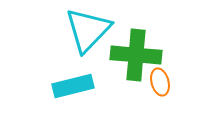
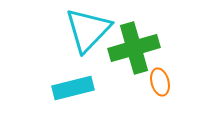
green cross: moved 2 px left, 7 px up; rotated 21 degrees counterclockwise
cyan rectangle: moved 2 px down
